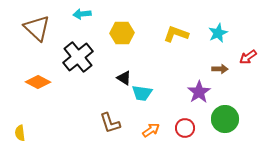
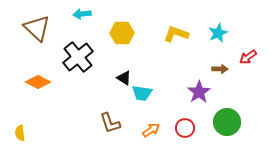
green circle: moved 2 px right, 3 px down
